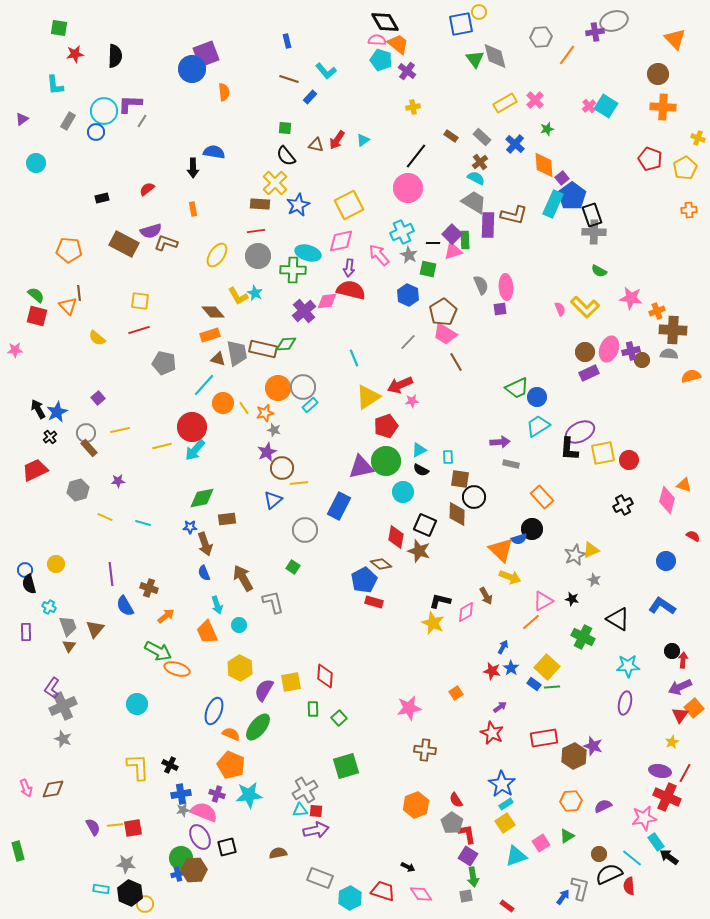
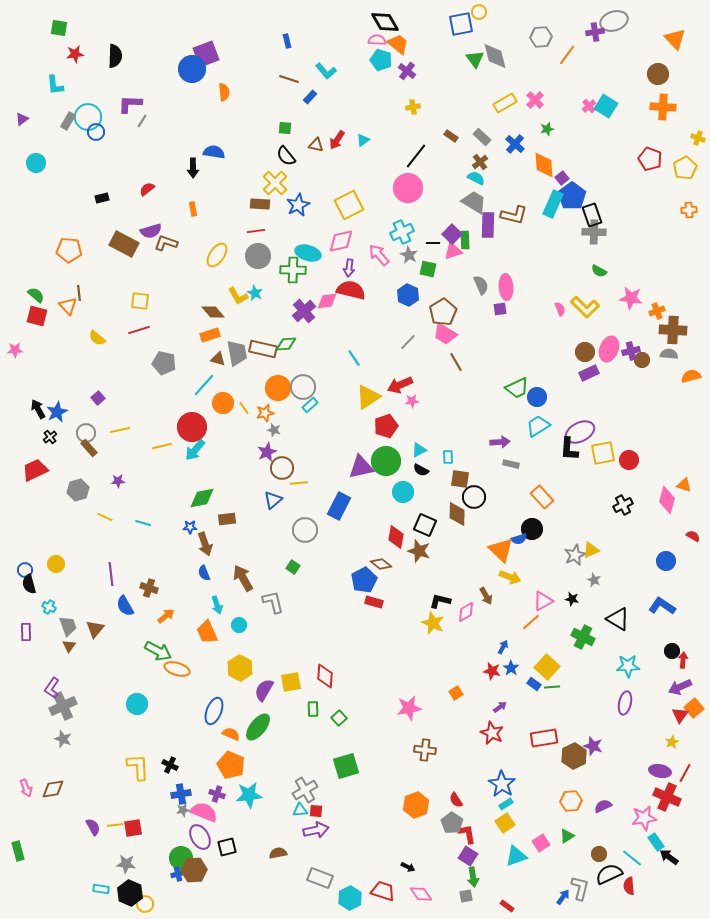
cyan circle at (104, 111): moved 16 px left, 6 px down
cyan line at (354, 358): rotated 12 degrees counterclockwise
